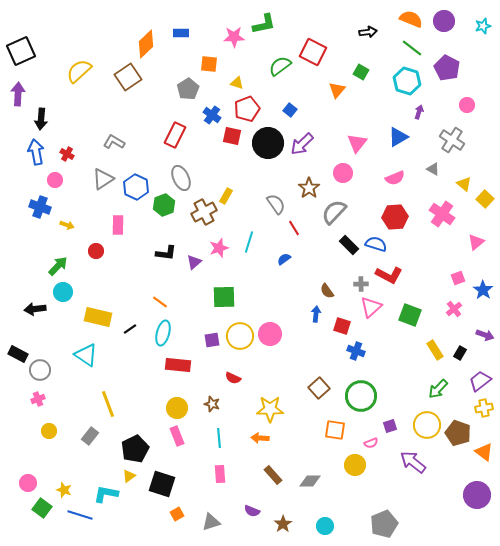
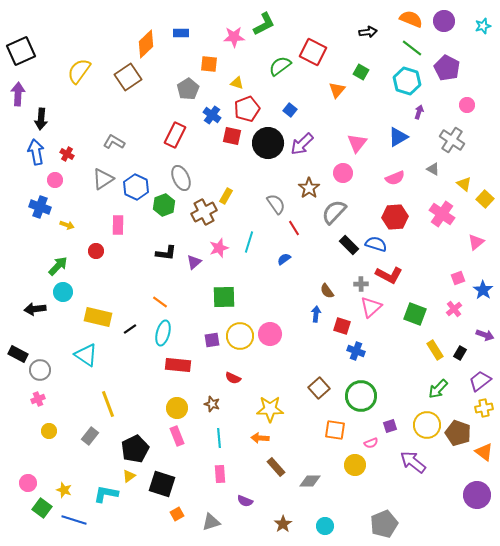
green L-shape at (264, 24): rotated 15 degrees counterclockwise
yellow semicircle at (79, 71): rotated 12 degrees counterclockwise
green square at (410, 315): moved 5 px right, 1 px up
brown rectangle at (273, 475): moved 3 px right, 8 px up
purple semicircle at (252, 511): moved 7 px left, 10 px up
blue line at (80, 515): moved 6 px left, 5 px down
